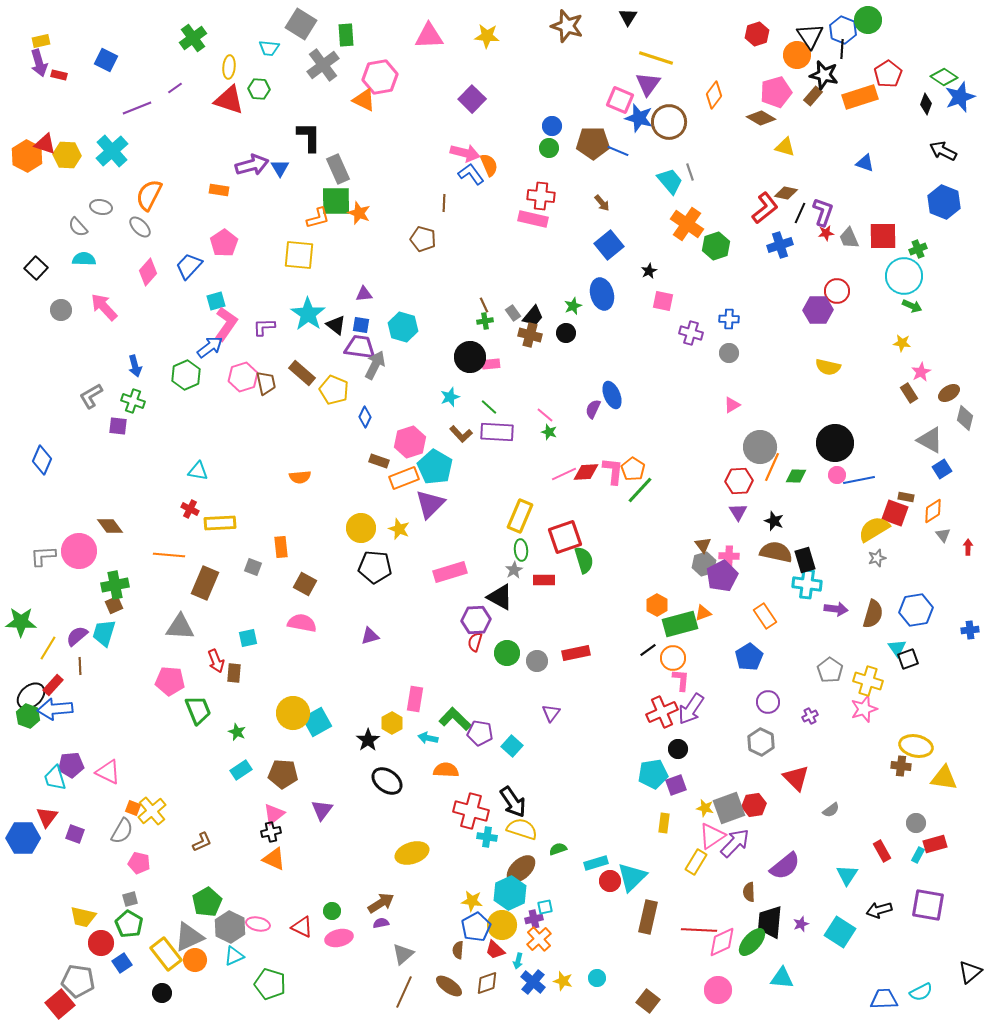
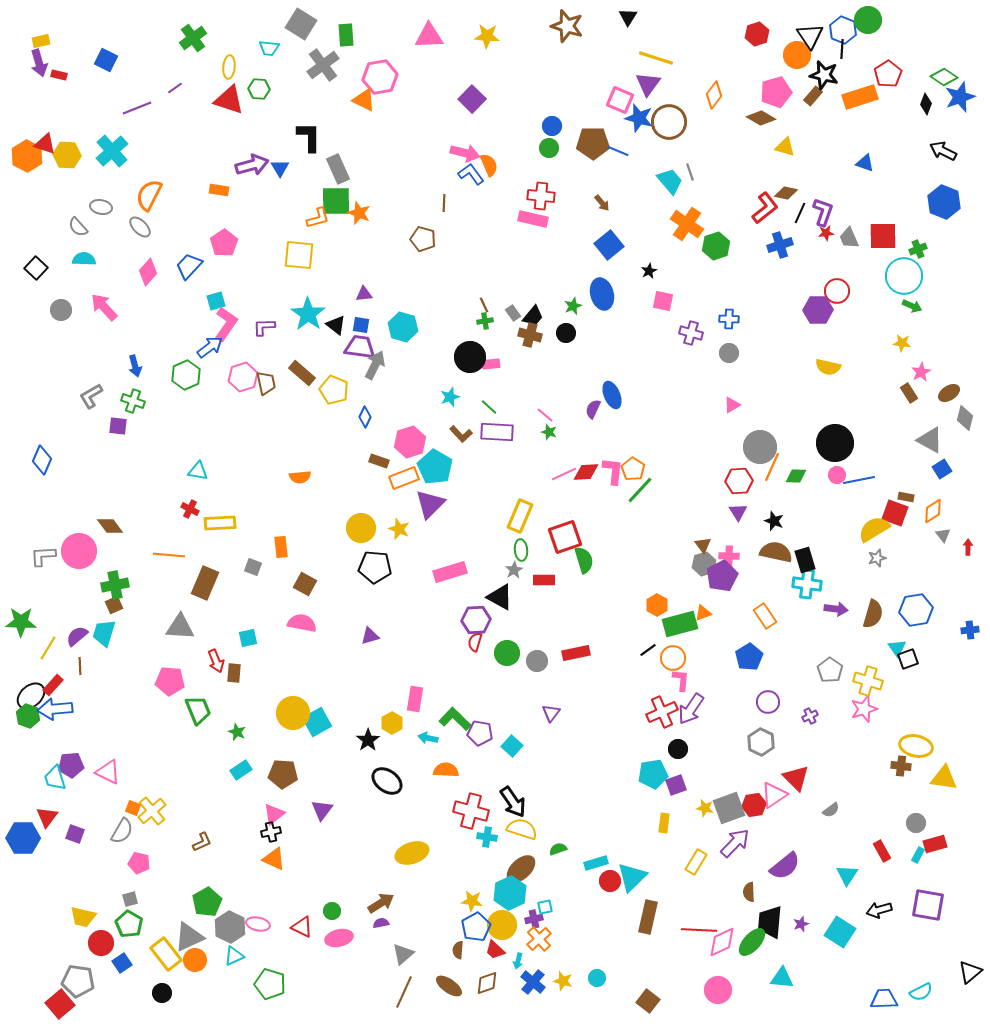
pink triangle at (712, 836): moved 62 px right, 41 px up
